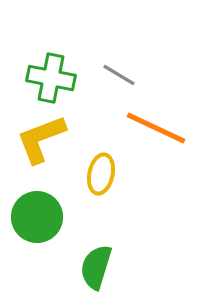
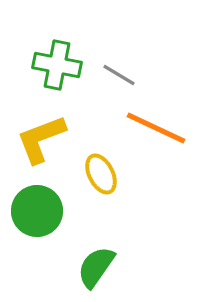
green cross: moved 6 px right, 13 px up
yellow ellipse: rotated 39 degrees counterclockwise
green circle: moved 6 px up
green semicircle: rotated 18 degrees clockwise
